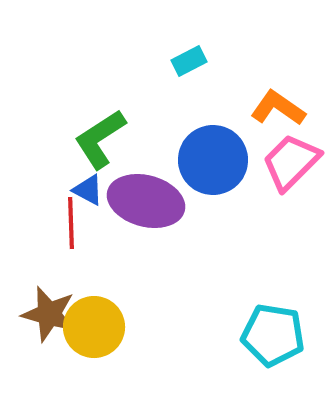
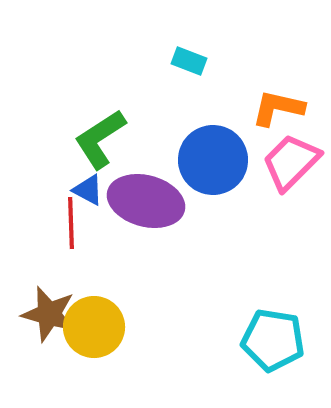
cyan rectangle: rotated 48 degrees clockwise
orange L-shape: rotated 22 degrees counterclockwise
cyan pentagon: moved 5 px down
